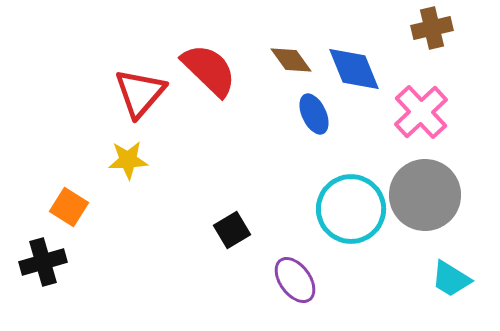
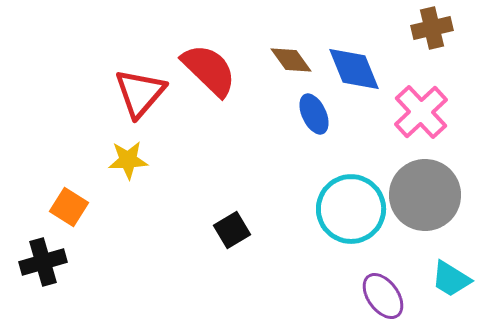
purple ellipse: moved 88 px right, 16 px down
